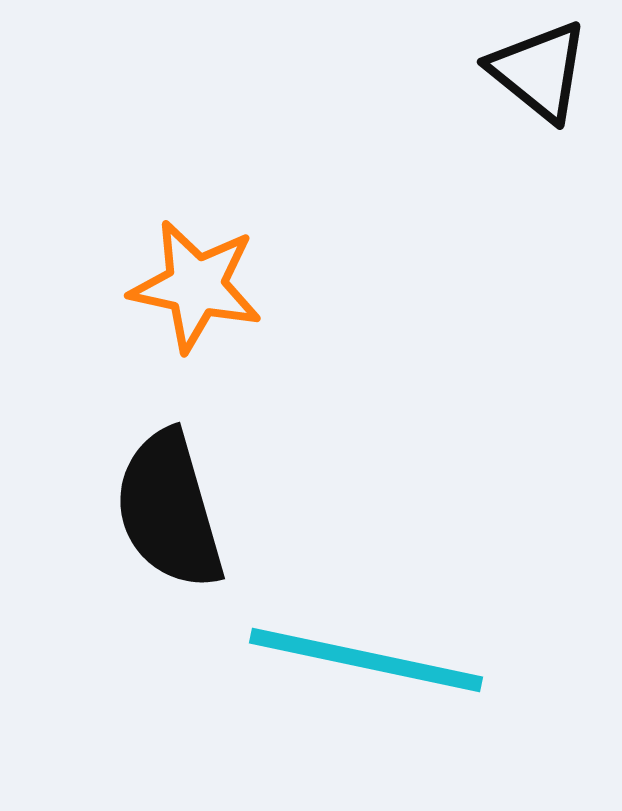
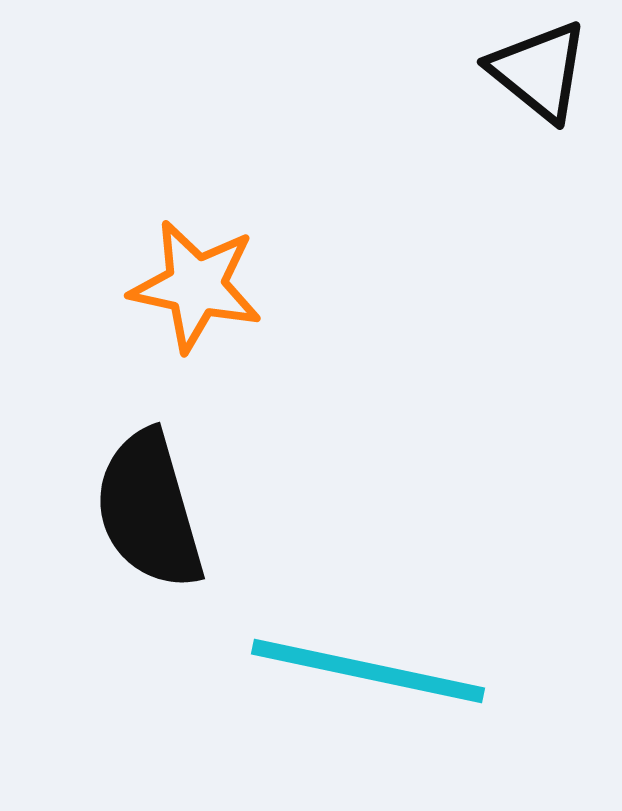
black semicircle: moved 20 px left
cyan line: moved 2 px right, 11 px down
